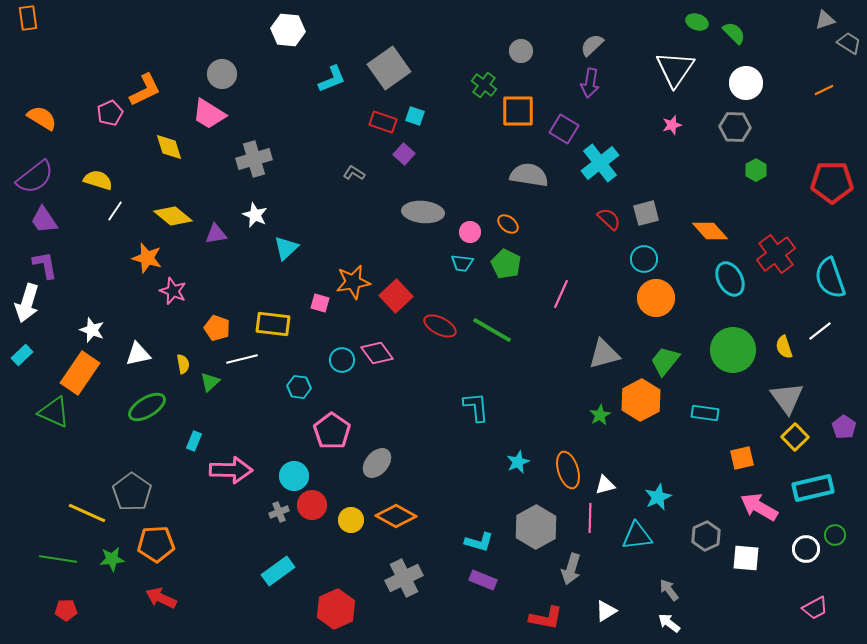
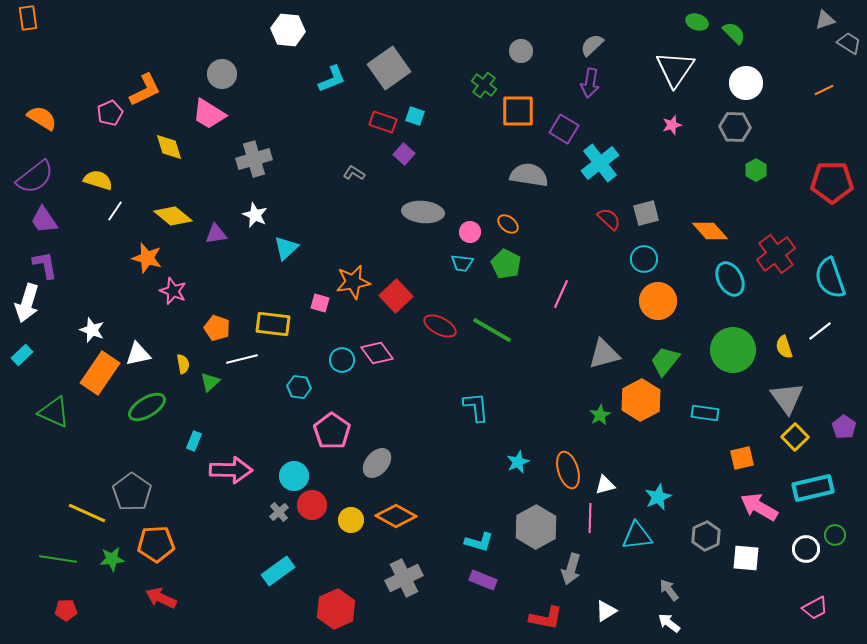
orange circle at (656, 298): moved 2 px right, 3 px down
orange rectangle at (80, 373): moved 20 px right
gray cross at (279, 512): rotated 18 degrees counterclockwise
